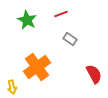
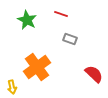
red line: rotated 40 degrees clockwise
gray rectangle: rotated 16 degrees counterclockwise
red semicircle: rotated 18 degrees counterclockwise
